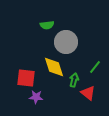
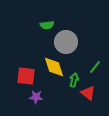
red square: moved 2 px up
